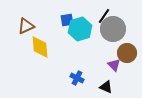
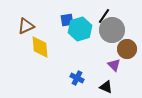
gray circle: moved 1 px left, 1 px down
brown circle: moved 4 px up
